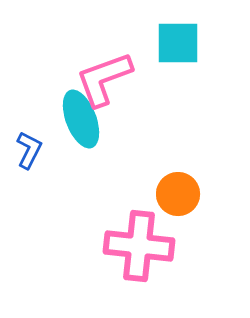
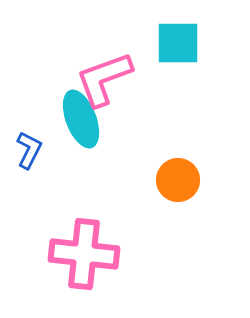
orange circle: moved 14 px up
pink cross: moved 55 px left, 8 px down
